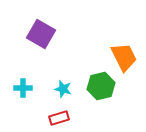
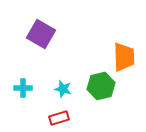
orange trapezoid: rotated 24 degrees clockwise
